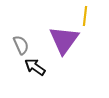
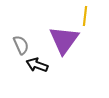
black arrow: moved 2 px right, 2 px up; rotated 15 degrees counterclockwise
